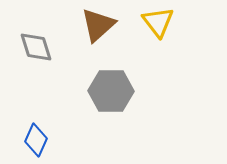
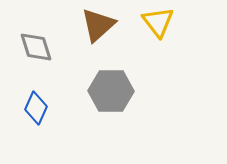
blue diamond: moved 32 px up
